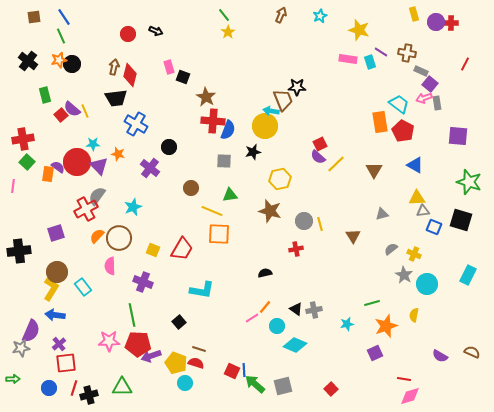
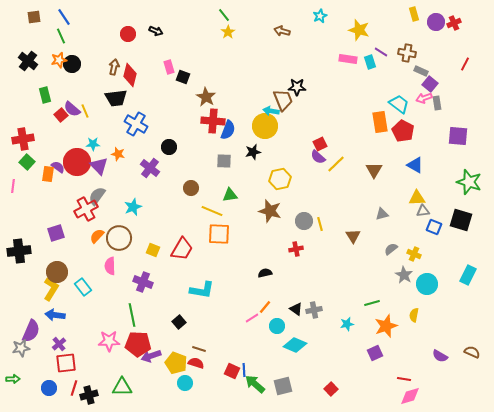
brown arrow at (281, 15): moved 1 px right, 16 px down; rotated 98 degrees counterclockwise
red cross at (451, 23): moved 3 px right; rotated 24 degrees counterclockwise
